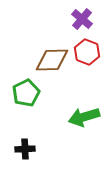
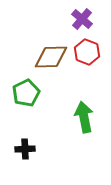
brown diamond: moved 1 px left, 3 px up
green arrow: rotated 96 degrees clockwise
